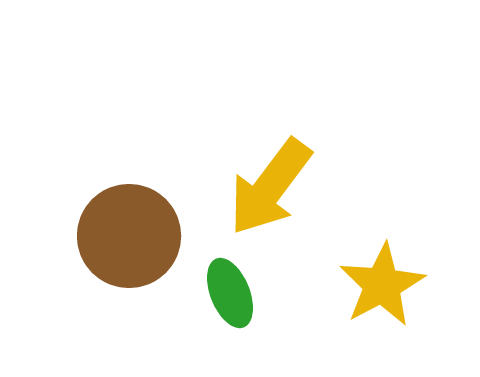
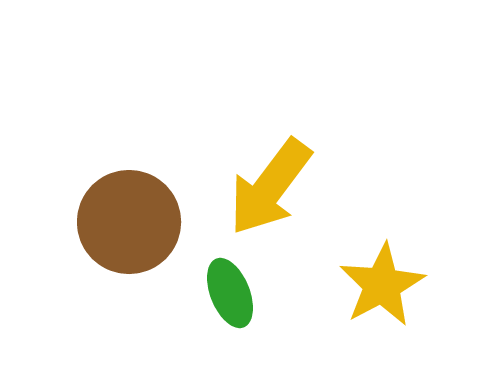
brown circle: moved 14 px up
